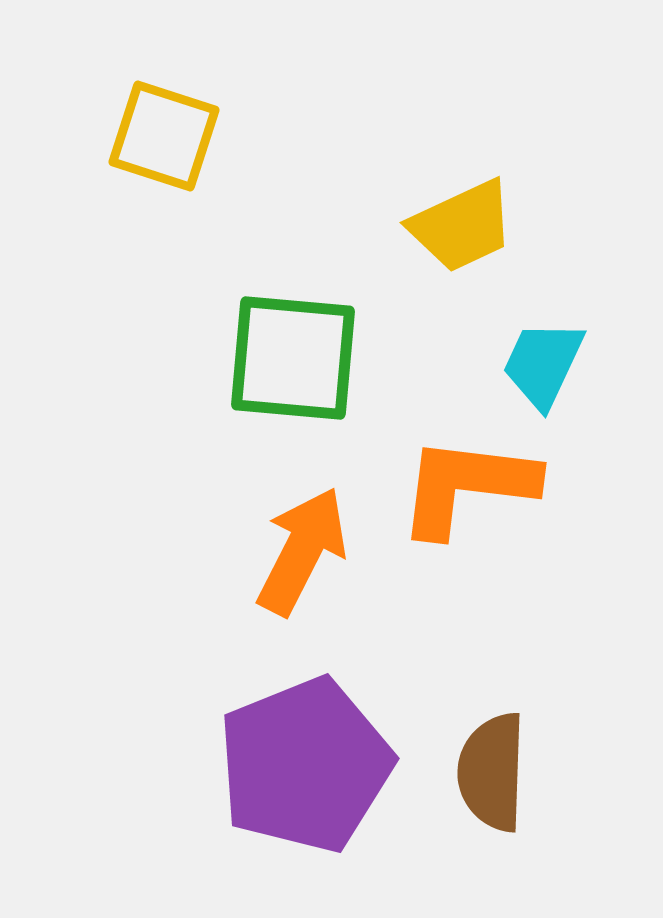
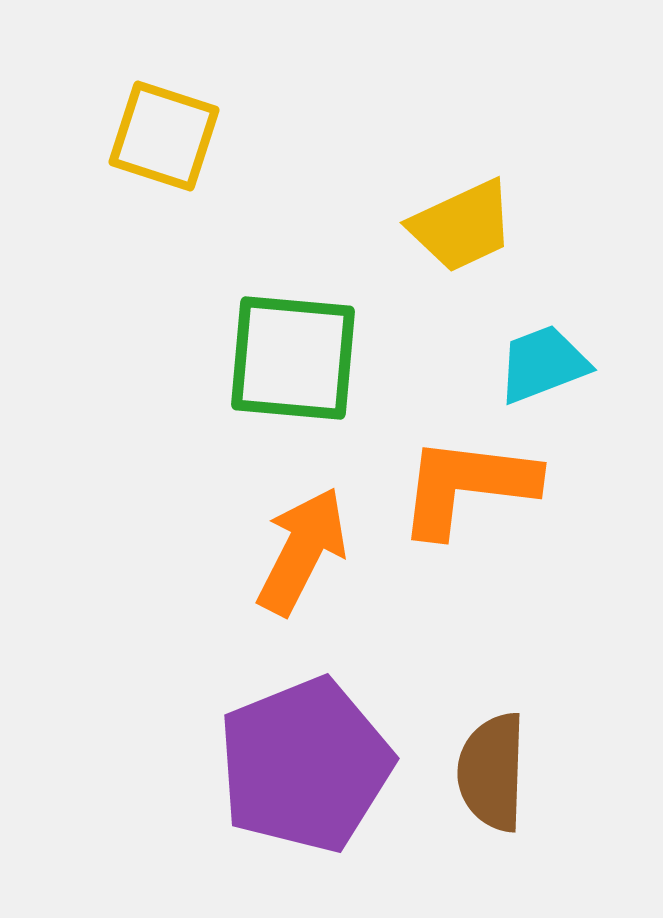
cyan trapezoid: rotated 44 degrees clockwise
